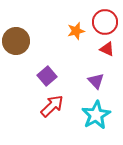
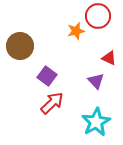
red circle: moved 7 px left, 6 px up
brown circle: moved 4 px right, 5 px down
red triangle: moved 2 px right, 9 px down
purple square: rotated 12 degrees counterclockwise
red arrow: moved 3 px up
cyan star: moved 7 px down
